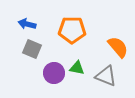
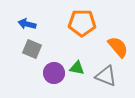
orange pentagon: moved 10 px right, 7 px up
